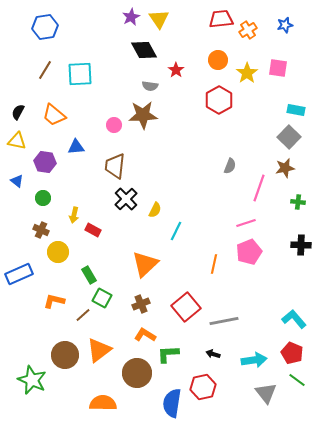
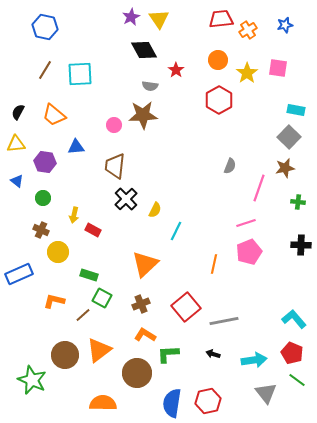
blue hexagon at (45, 27): rotated 20 degrees clockwise
yellow triangle at (17, 141): moved 1 px left, 3 px down; rotated 18 degrees counterclockwise
green rectangle at (89, 275): rotated 42 degrees counterclockwise
red hexagon at (203, 387): moved 5 px right, 14 px down
